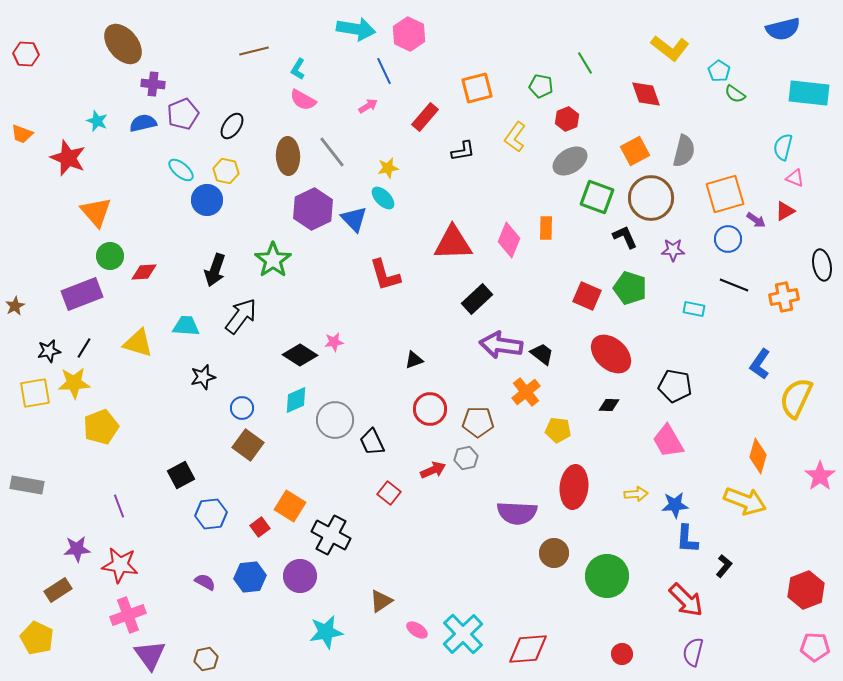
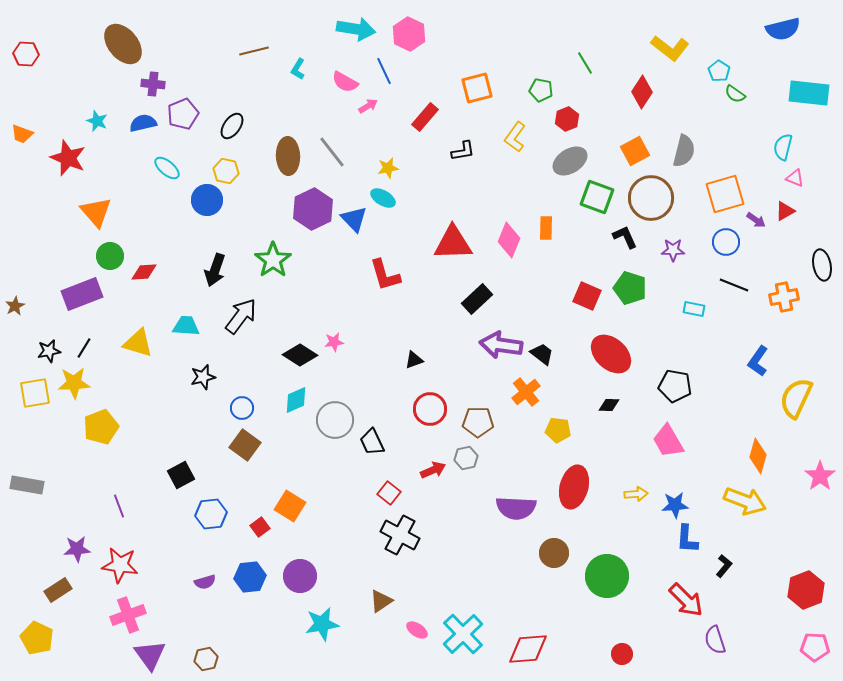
green pentagon at (541, 86): moved 4 px down
red diamond at (646, 94): moved 4 px left, 2 px up; rotated 52 degrees clockwise
pink semicircle at (303, 100): moved 42 px right, 18 px up
cyan ellipse at (181, 170): moved 14 px left, 2 px up
cyan ellipse at (383, 198): rotated 15 degrees counterclockwise
blue circle at (728, 239): moved 2 px left, 3 px down
blue L-shape at (760, 364): moved 2 px left, 3 px up
brown square at (248, 445): moved 3 px left
red ellipse at (574, 487): rotated 9 degrees clockwise
purple semicircle at (517, 513): moved 1 px left, 5 px up
black cross at (331, 535): moved 69 px right
purple semicircle at (205, 582): rotated 135 degrees clockwise
cyan star at (326, 632): moved 4 px left, 8 px up
purple semicircle at (693, 652): moved 22 px right, 12 px up; rotated 32 degrees counterclockwise
